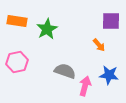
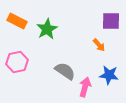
orange rectangle: rotated 18 degrees clockwise
gray semicircle: rotated 15 degrees clockwise
pink arrow: moved 1 px down
